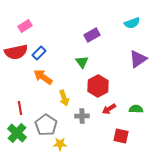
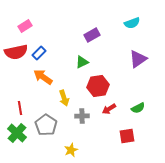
green triangle: rotated 40 degrees clockwise
red hexagon: rotated 20 degrees clockwise
green semicircle: moved 2 px right, 1 px up; rotated 152 degrees clockwise
red square: moved 6 px right; rotated 21 degrees counterclockwise
yellow star: moved 11 px right, 6 px down; rotated 24 degrees counterclockwise
